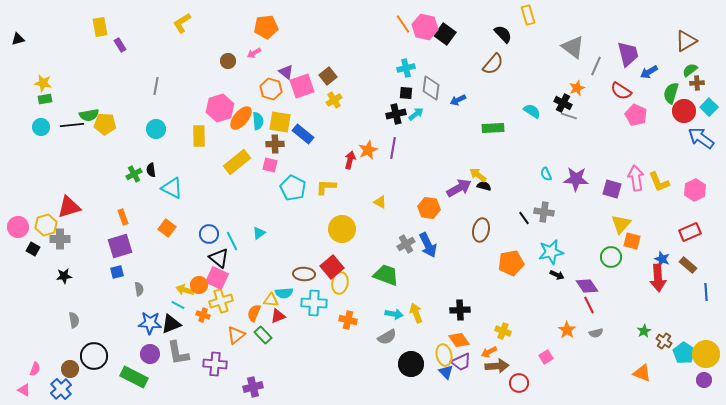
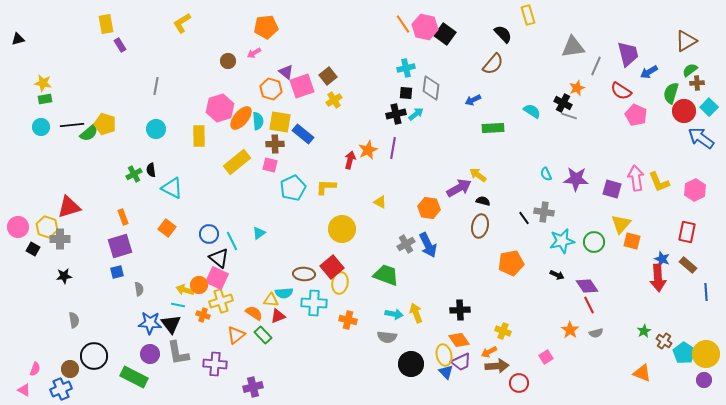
yellow rectangle at (100, 27): moved 6 px right, 3 px up
gray triangle at (573, 47): rotated 45 degrees counterclockwise
blue arrow at (458, 100): moved 15 px right
green semicircle at (89, 115): moved 18 px down; rotated 30 degrees counterclockwise
yellow pentagon at (105, 124): rotated 15 degrees clockwise
black semicircle at (484, 186): moved 1 px left, 15 px down
cyan pentagon at (293, 188): rotated 20 degrees clockwise
yellow hexagon at (46, 225): moved 1 px right, 2 px down; rotated 25 degrees counterclockwise
brown ellipse at (481, 230): moved 1 px left, 4 px up
red rectangle at (690, 232): moved 3 px left; rotated 55 degrees counterclockwise
cyan star at (551, 252): moved 11 px right, 11 px up
green circle at (611, 257): moved 17 px left, 15 px up
cyan line at (178, 305): rotated 16 degrees counterclockwise
orange semicircle at (254, 313): rotated 102 degrees clockwise
black triangle at (171, 324): rotated 45 degrees counterclockwise
orange star at (567, 330): moved 3 px right
gray semicircle at (387, 337): rotated 36 degrees clockwise
blue cross at (61, 389): rotated 20 degrees clockwise
